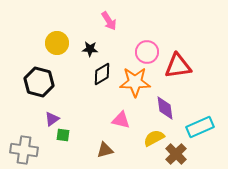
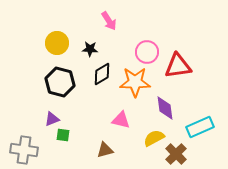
black hexagon: moved 21 px right
purple triangle: rotated 14 degrees clockwise
